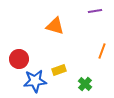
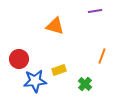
orange line: moved 5 px down
